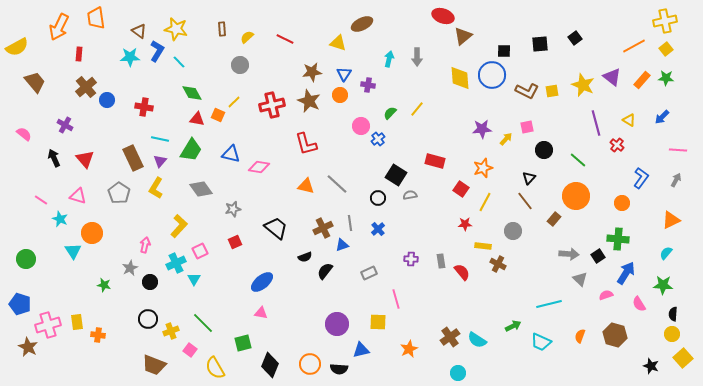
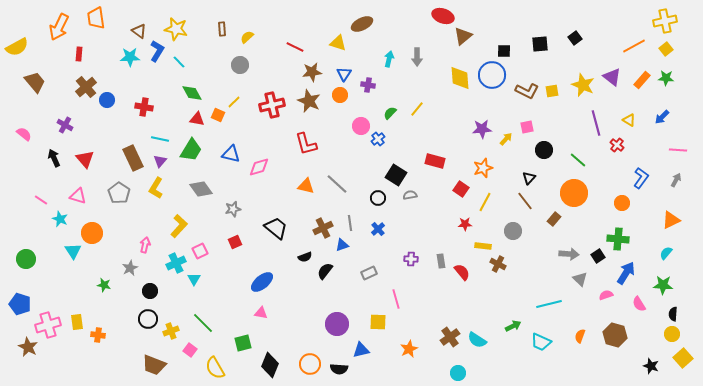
red line at (285, 39): moved 10 px right, 8 px down
pink diamond at (259, 167): rotated 25 degrees counterclockwise
orange circle at (576, 196): moved 2 px left, 3 px up
black circle at (150, 282): moved 9 px down
